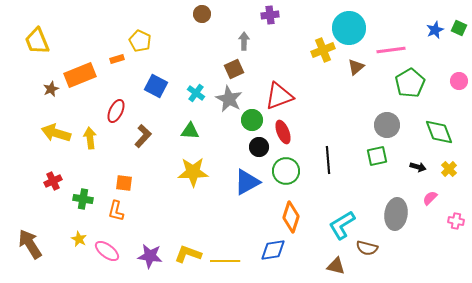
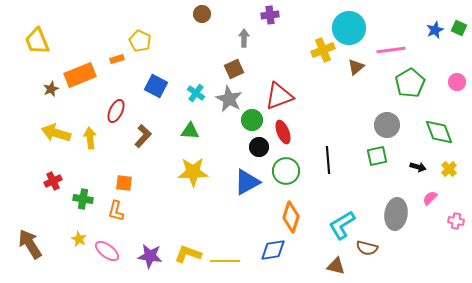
gray arrow at (244, 41): moved 3 px up
pink circle at (459, 81): moved 2 px left, 1 px down
